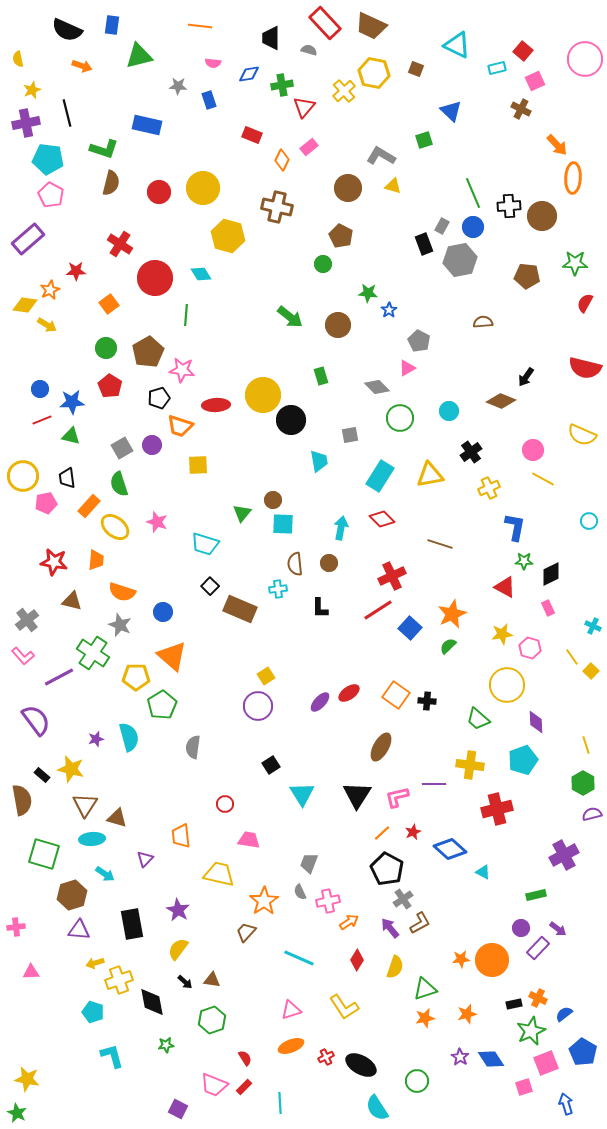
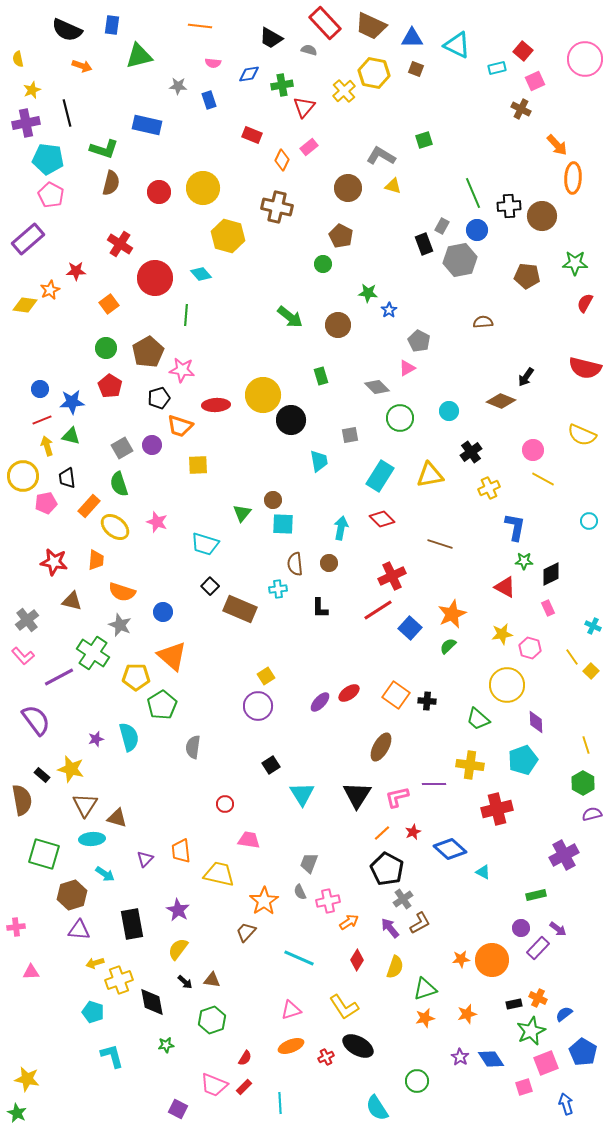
black trapezoid at (271, 38): rotated 60 degrees counterclockwise
blue triangle at (451, 111): moved 39 px left, 73 px up; rotated 45 degrees counterclockwise
blue circle at (473, 227): moved 4 px right, 3 px down
cyan diamond at (201, 274): rotated 10 degrees counterclockwise
yellow arrow at (47, 325): moved 121 px down; rotated 138 degrees counterclockwise
orange trapezoid at (181, 836): moved 15 px down
red semicircle at (245, 1058): rotated 63 degrees clockwise
black ellipse at (361, 1065): moved 3 px left, 19 px up
